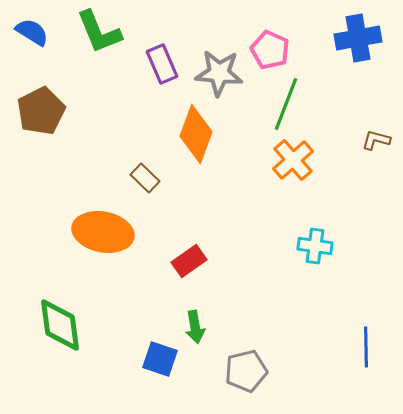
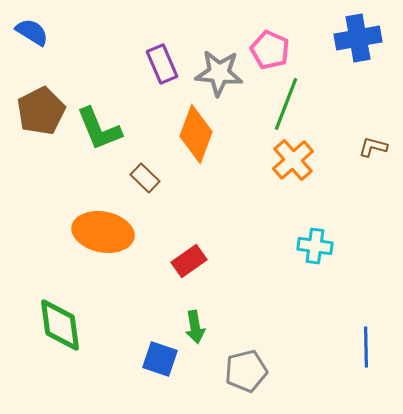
green L-shape: moved 97 px down
brown L-shape: moved 3 px left, 7 px down
